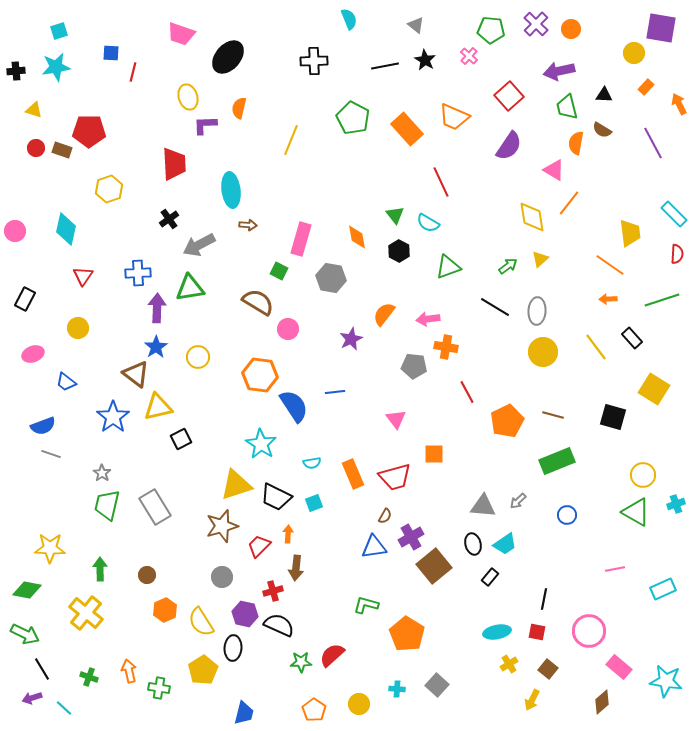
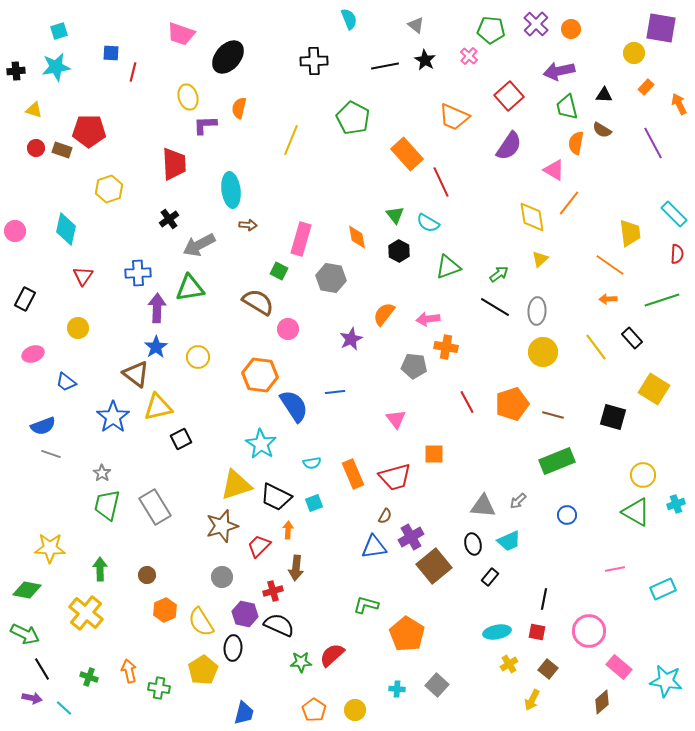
orange rectangle at (407, 129): moved 25 px down
green arrow at (508, 266): moved 9 px left, 8 px down
red line at (467, 392): moved 10 px down
orange pentagon at (507, 421): moved 5 px right, 17 px up; rotated 8 degrees clockwise
orange arrow at (288, 534): moved 4 px up
cyan trapezoid at (505, 544): moved 4 px right, 3 px up; rotated 10 degrees clockwise
purple arrow at (32, 698): rotated 150 degrees counterclockwise
yellow circle at (359, 704): moved 4 px left, 6 px down
